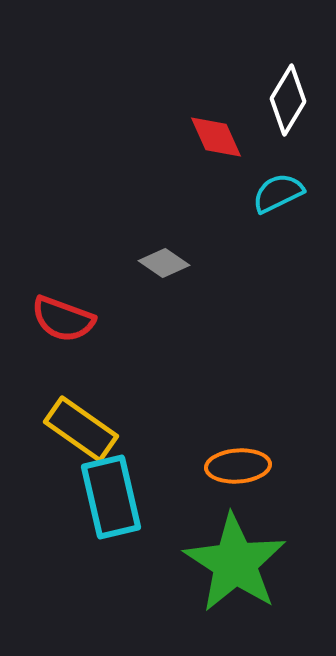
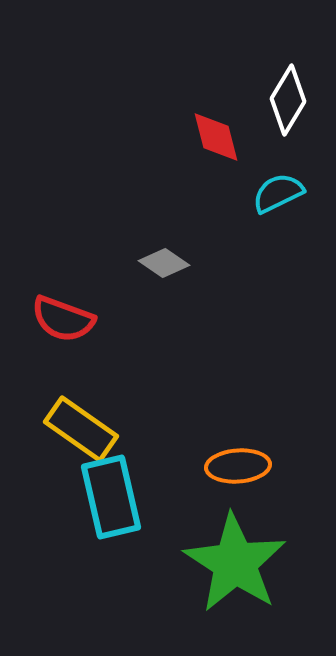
red diamond: rotated 10 degrees clockwise
